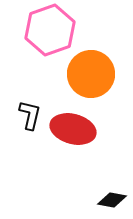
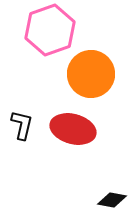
black L-shape: moved 8 px left, 10 px down
